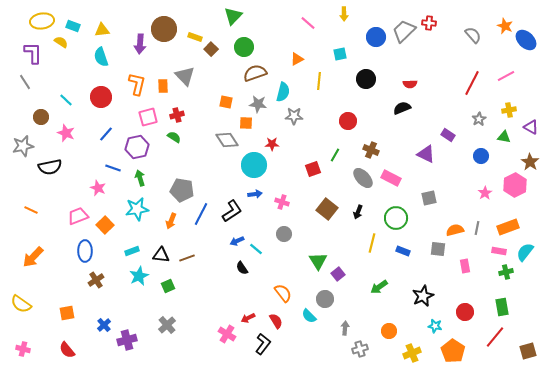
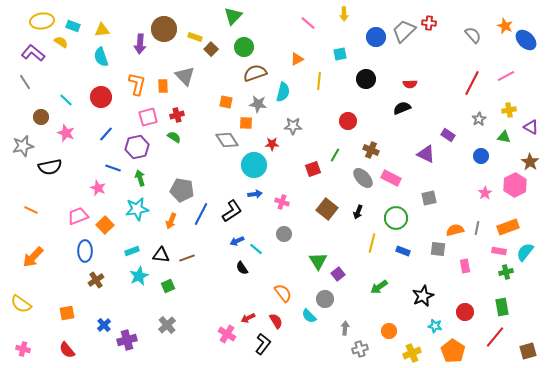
purple L-shape at (33, 53): rotated 50 degrees counterclockwise
gray star at (294, 116): moved 1 px left, 10 px down
